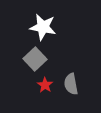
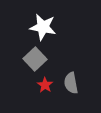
gray semicircle: moved 1 px up
